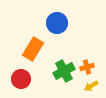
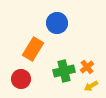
orange cross: rotated 24 degrees counterclockwise
green cross: rotated 15 degrees clockwise
